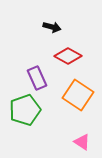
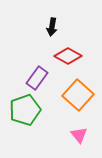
black arrow: rotated 84 degrees clockwise
purple rectangle: rotated 60 degrees clockwise
orange square: rotated 8 degrees clockwise
pink triangle: moved 3 px left, 7 px up; rotated 18 degrees clockwise
